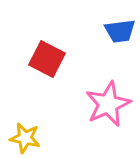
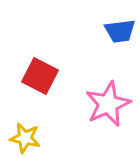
red square: moved 7 px left, 17 px down
